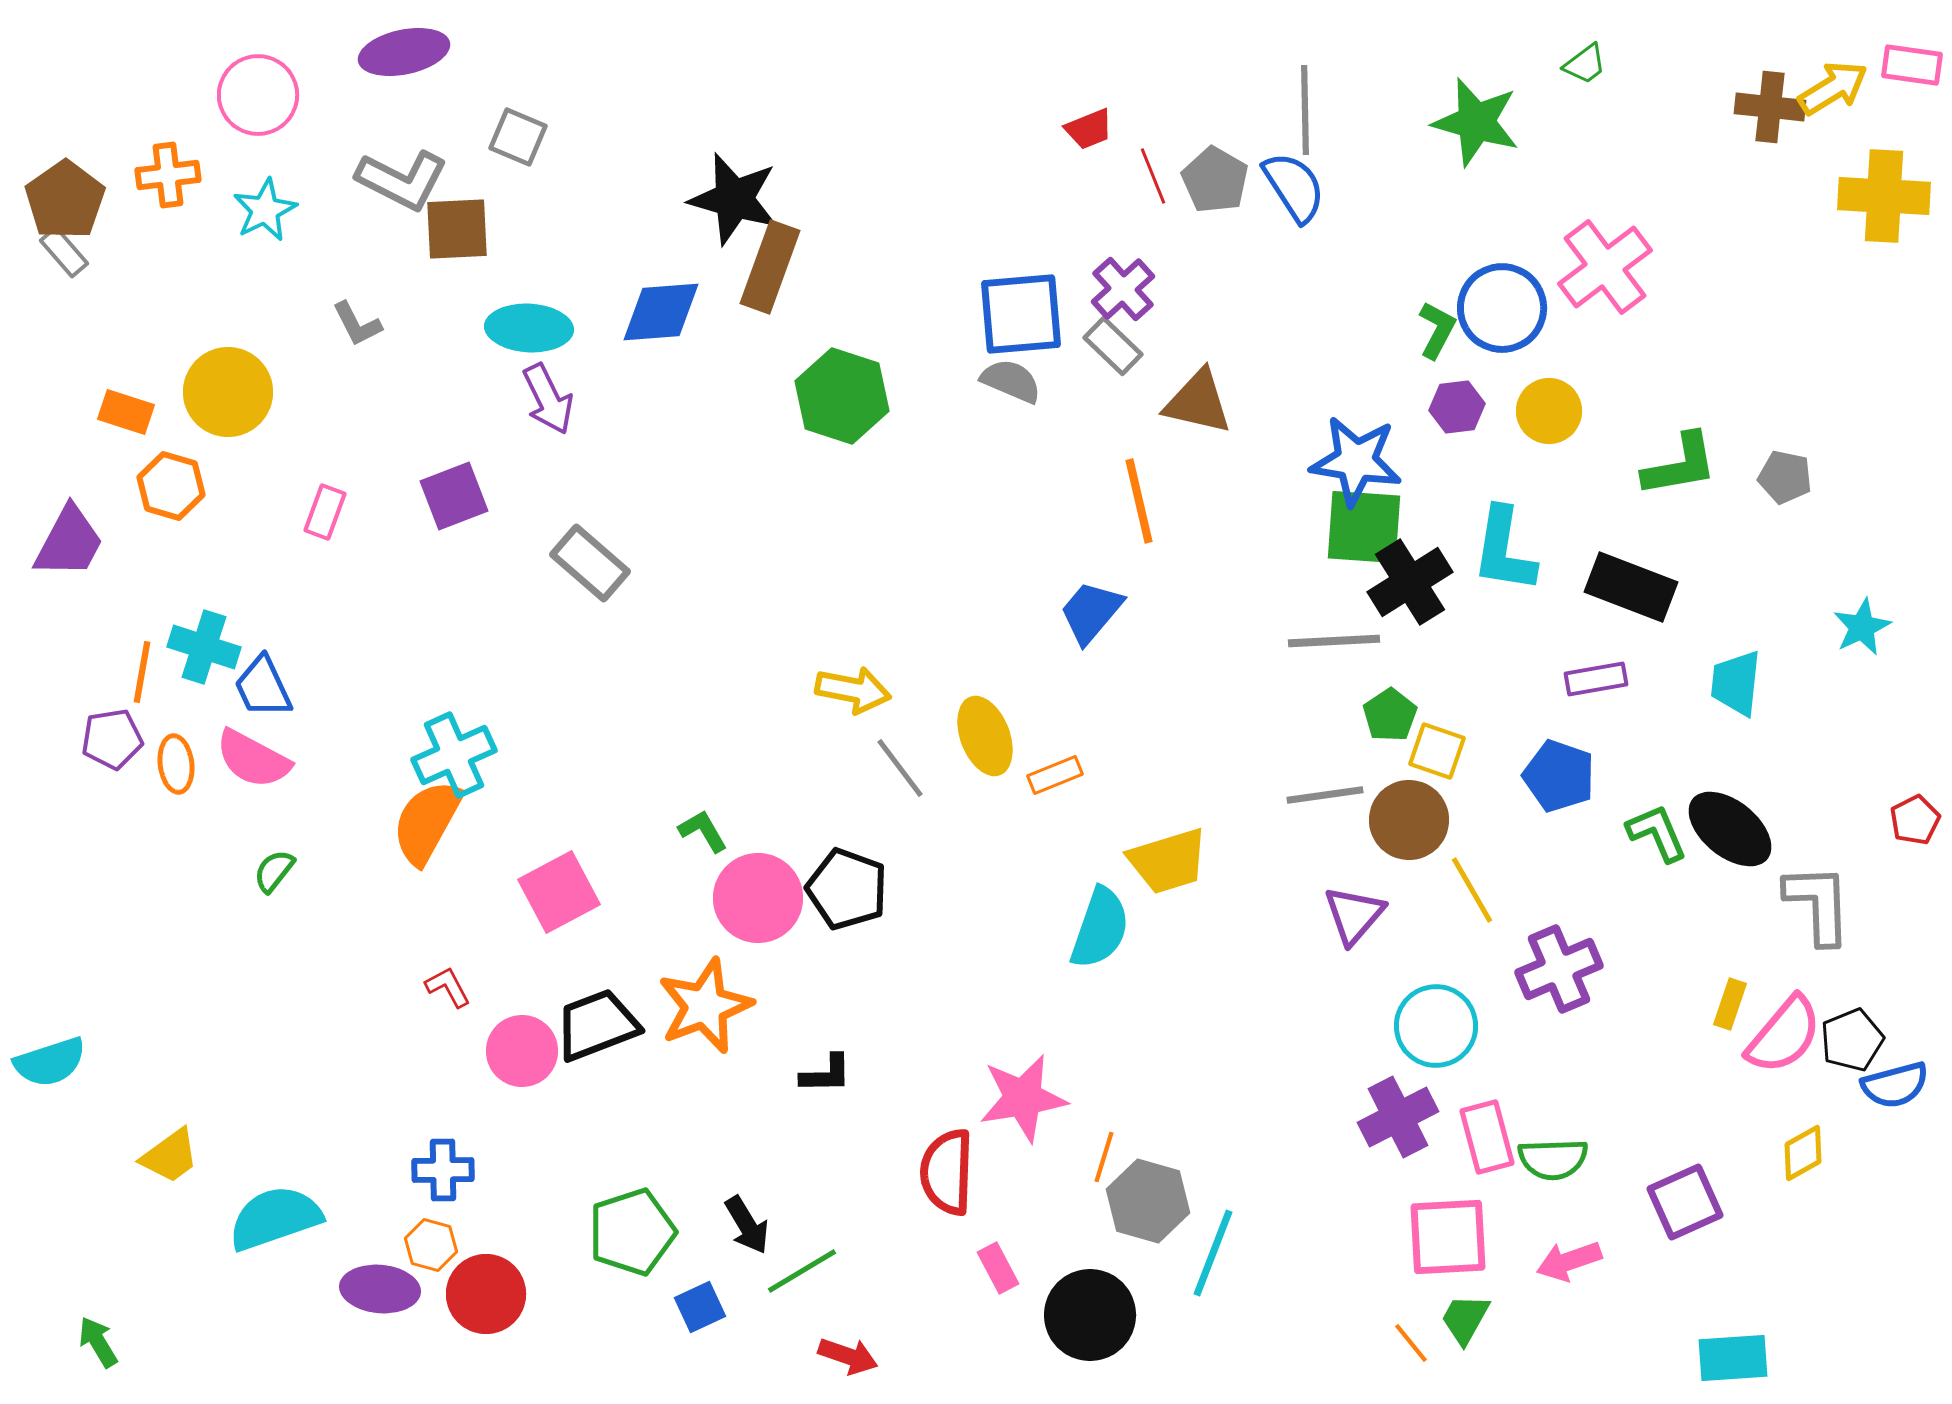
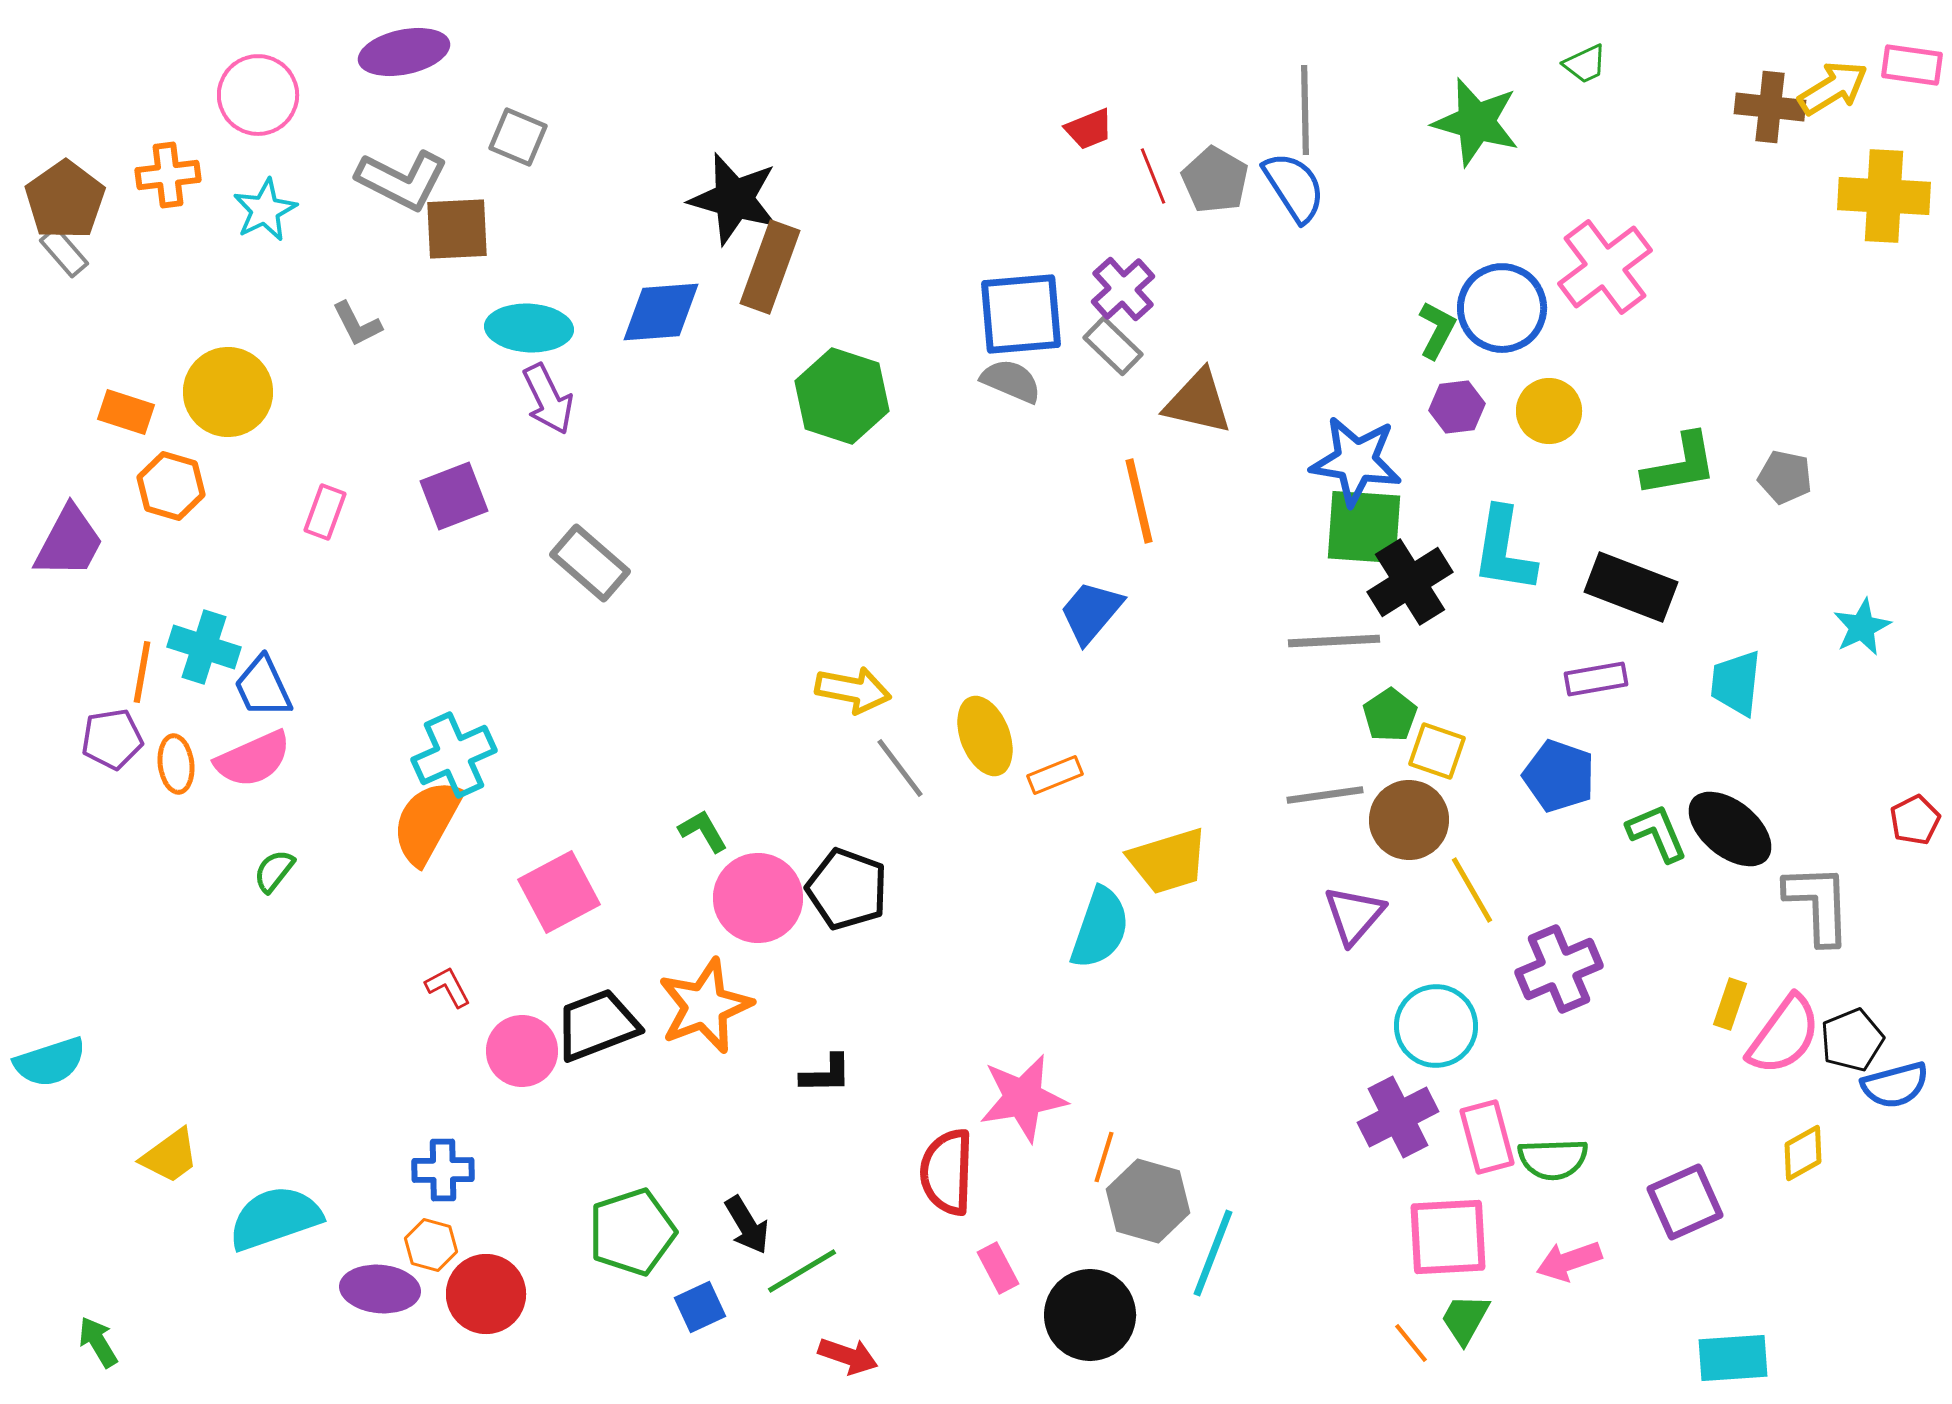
green trapezoid at (1585, 64): rotated 12 degrees clockwise
pink semicircle at (253, 759): rotated 52 degrees counterclockwise
pink semicircle at (1784, 1035): rotated 4 degrees counterclockwise
